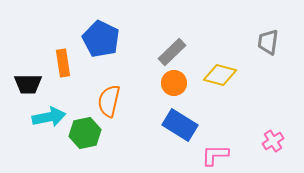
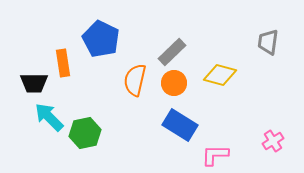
black trapezoid: moved 6 px right, 1 px up
orange semicircle: moved 26 px right, 21 px up
cyan arrow: rotated 124 degrees counterclockwise
